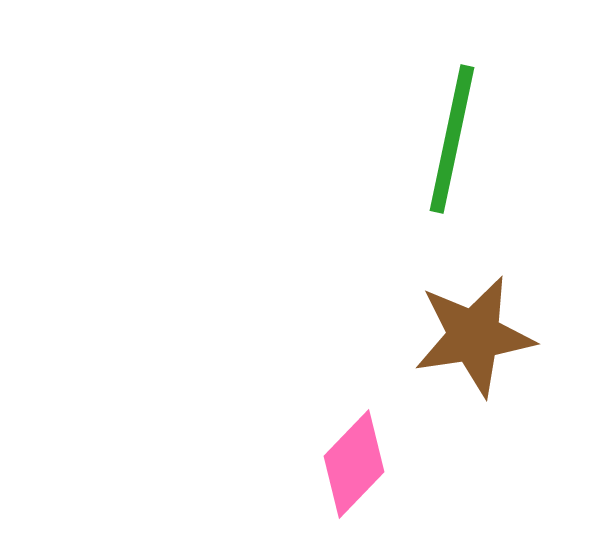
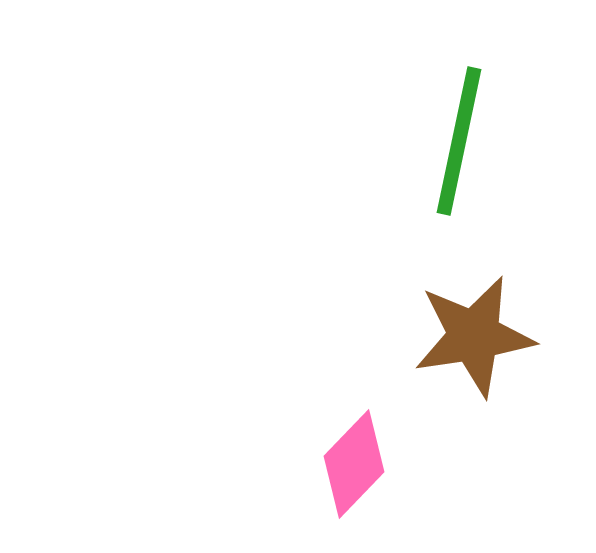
green line: moved 7 px right, 2 px down
